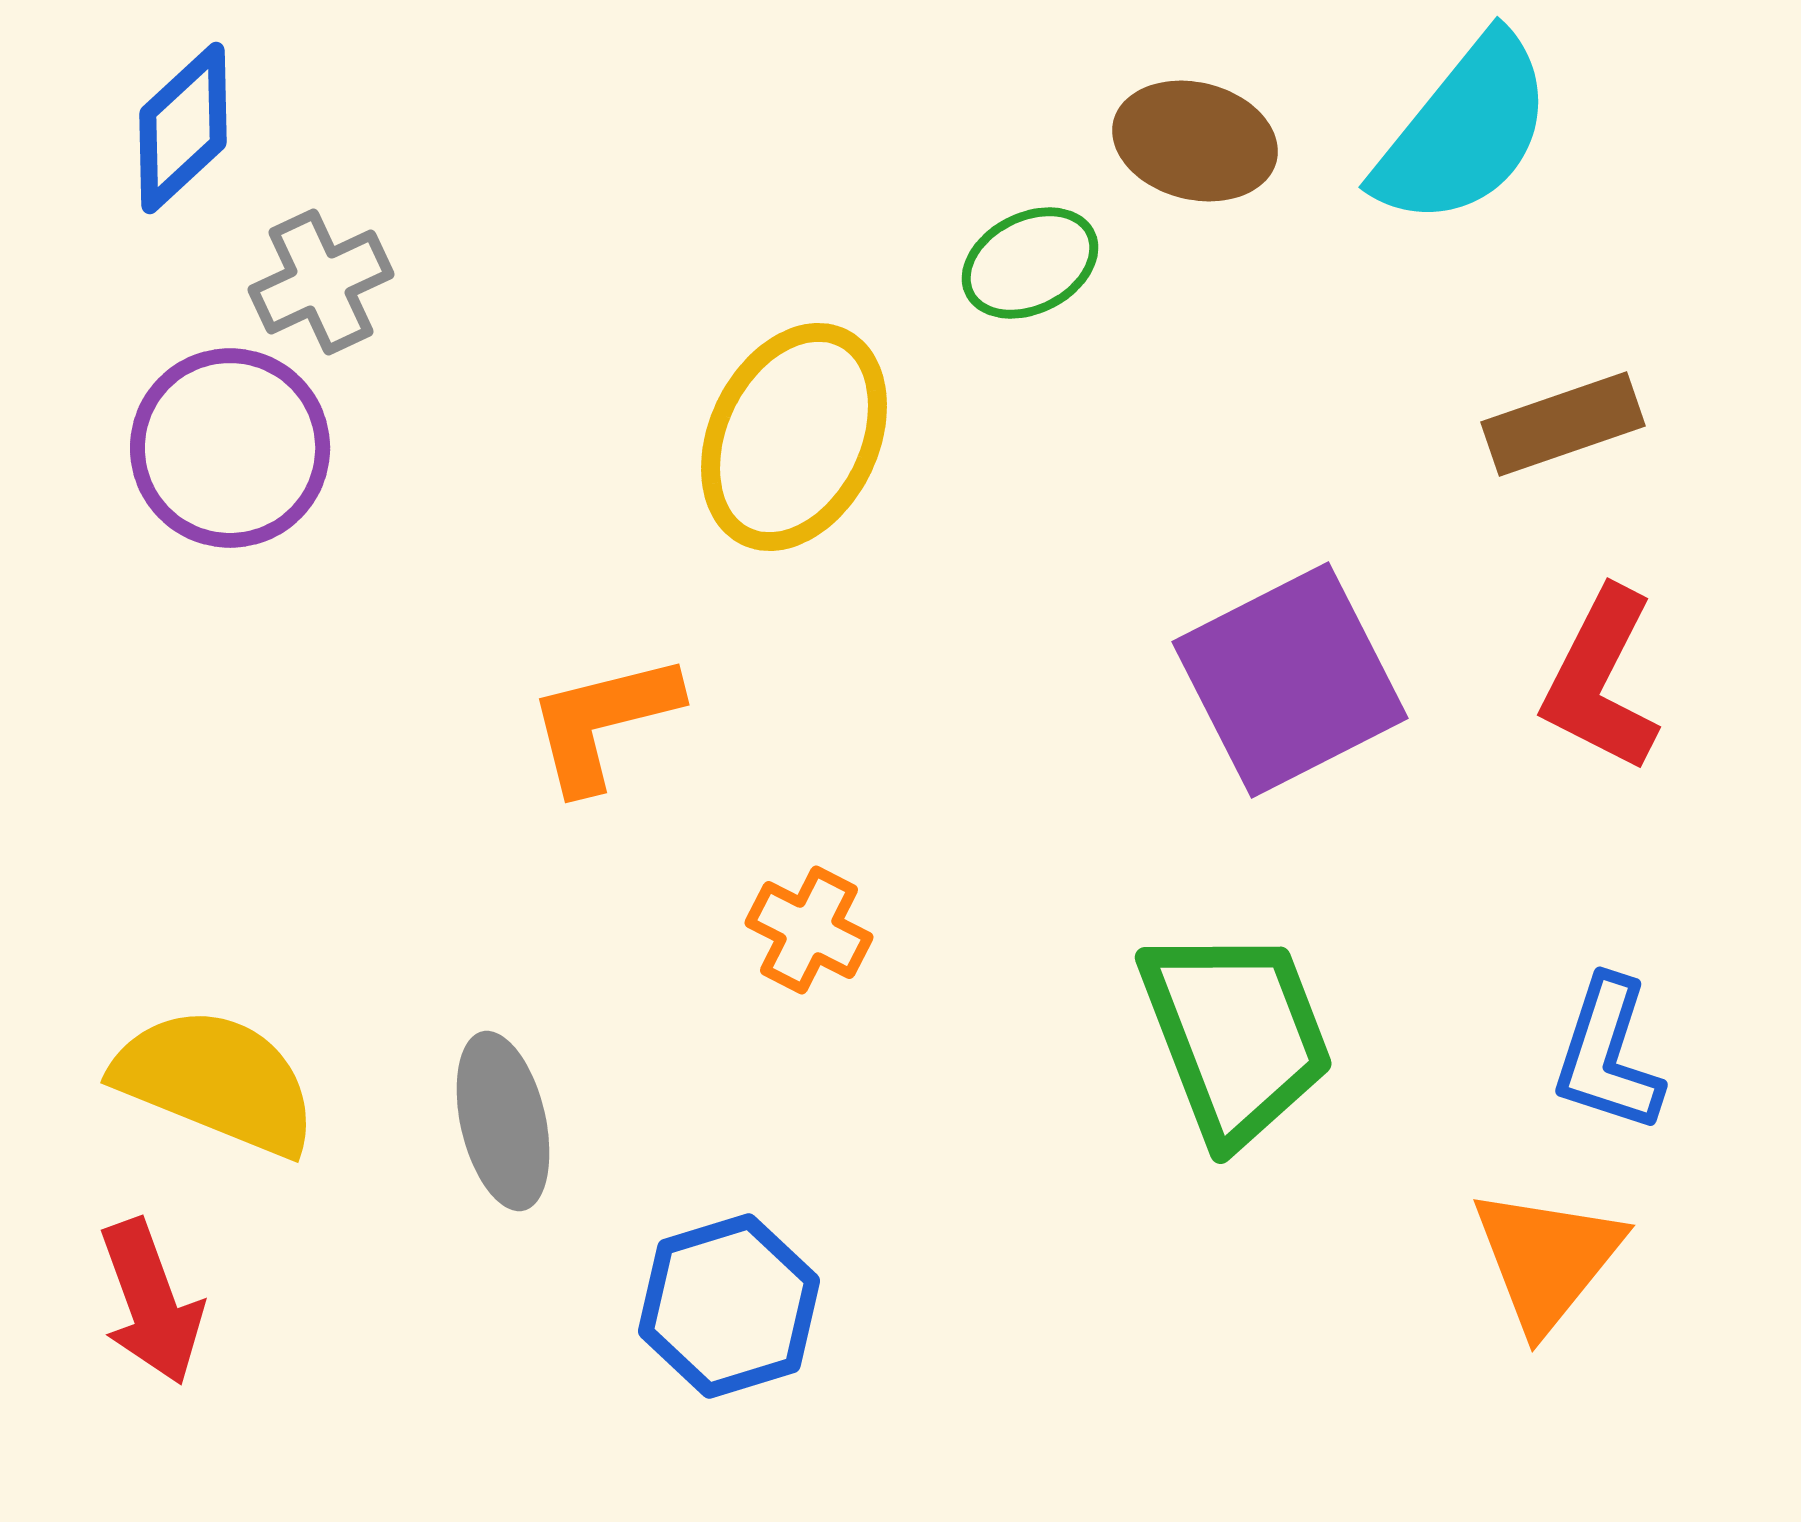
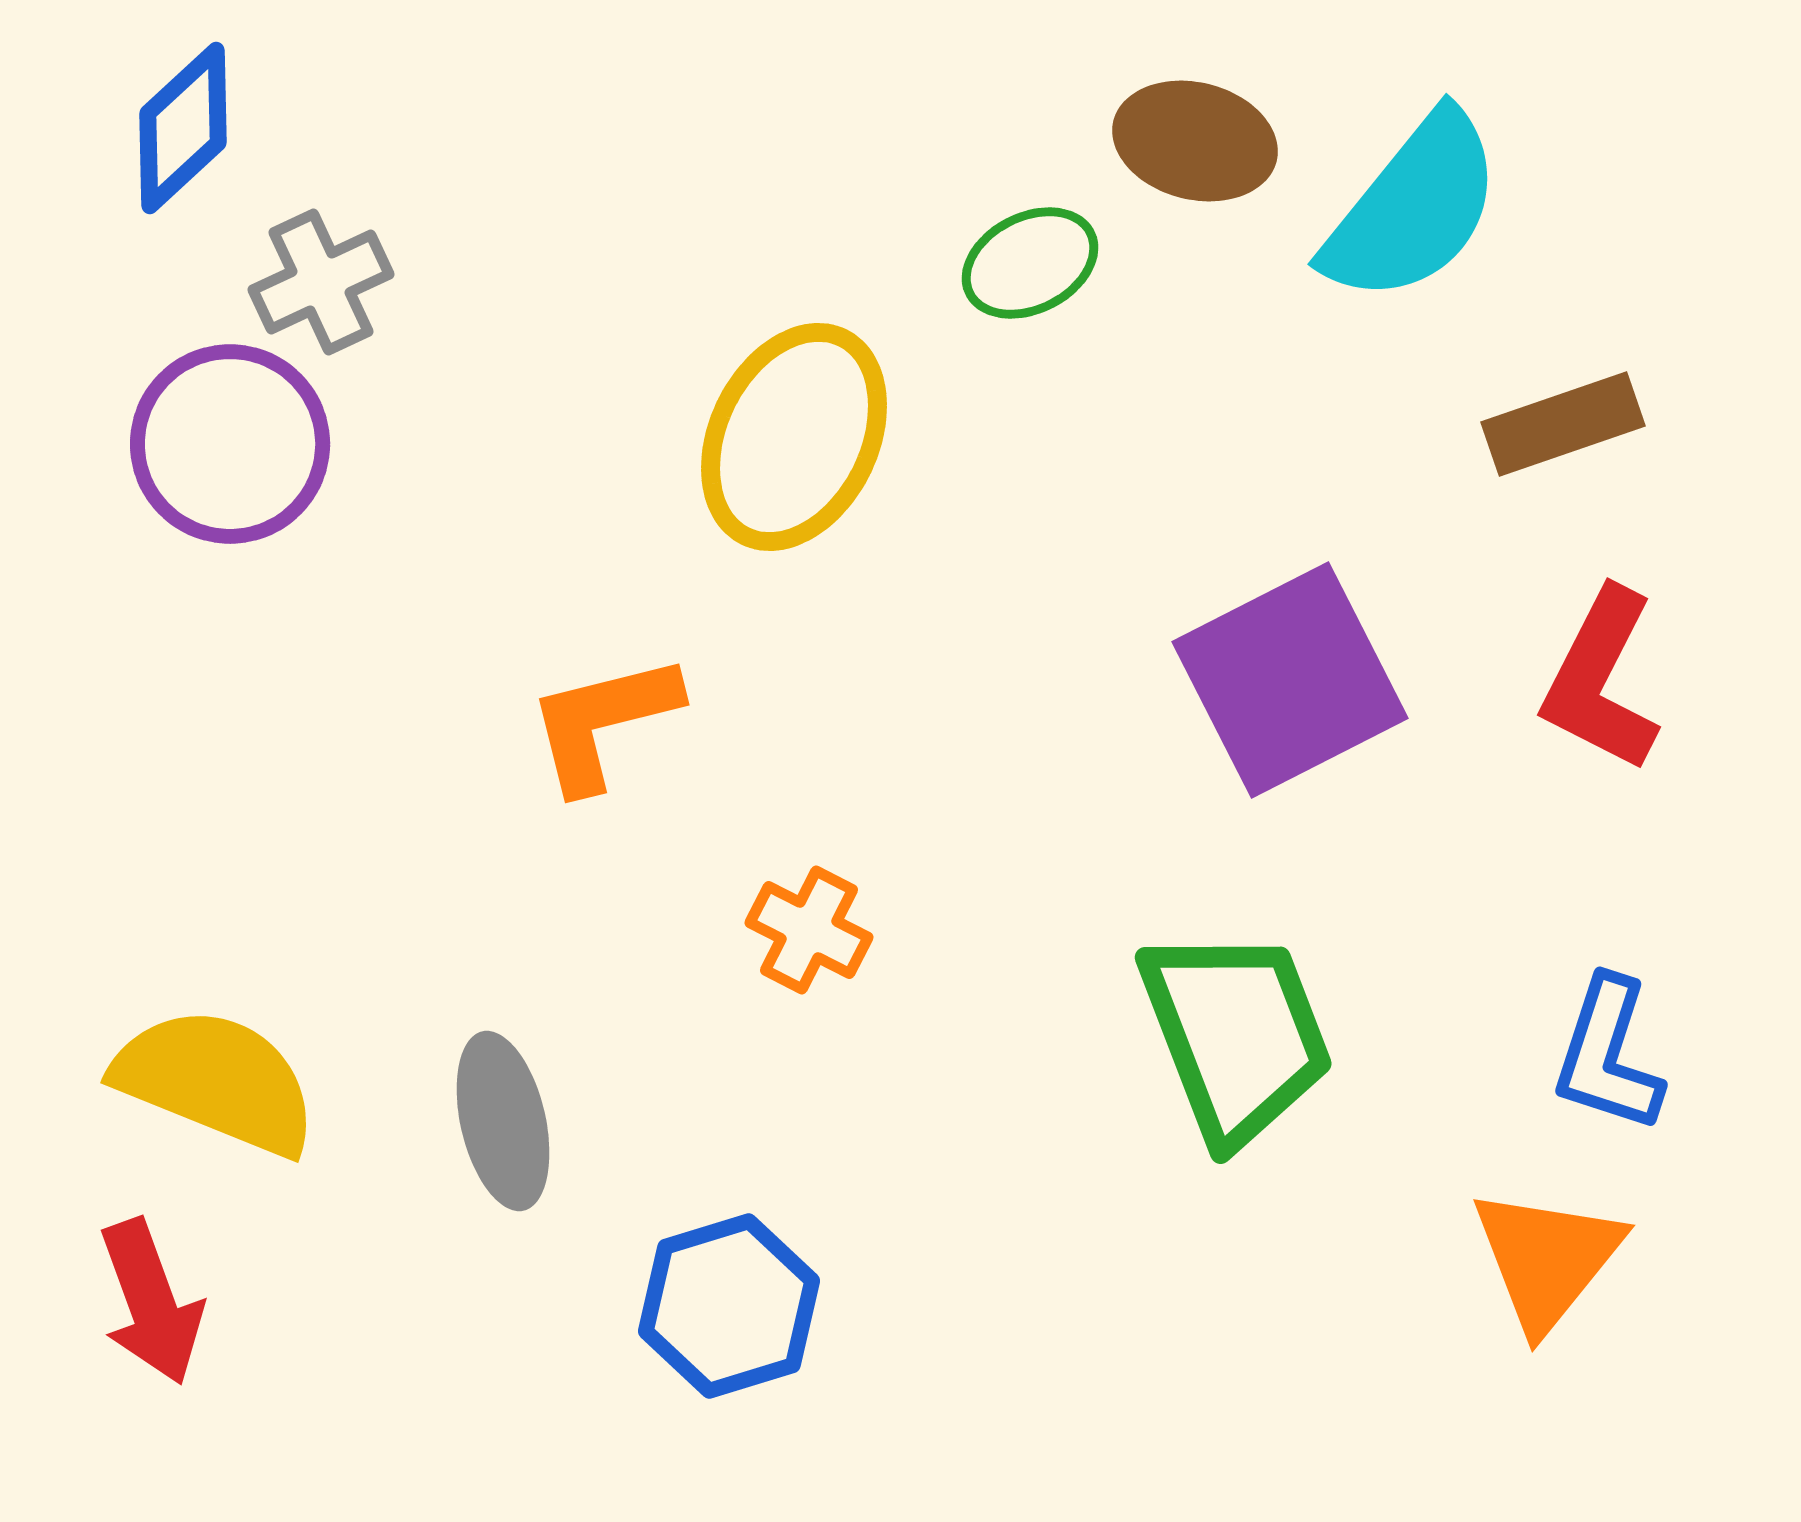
cyan semicircle: moved 51 px left, 77 px down
purple circle: moved 4 px up
